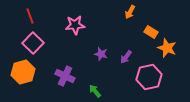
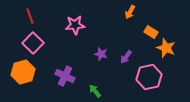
orange star: moved 1 px left
